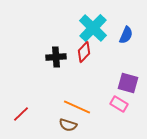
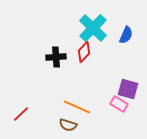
purple square: moved 6 px down
